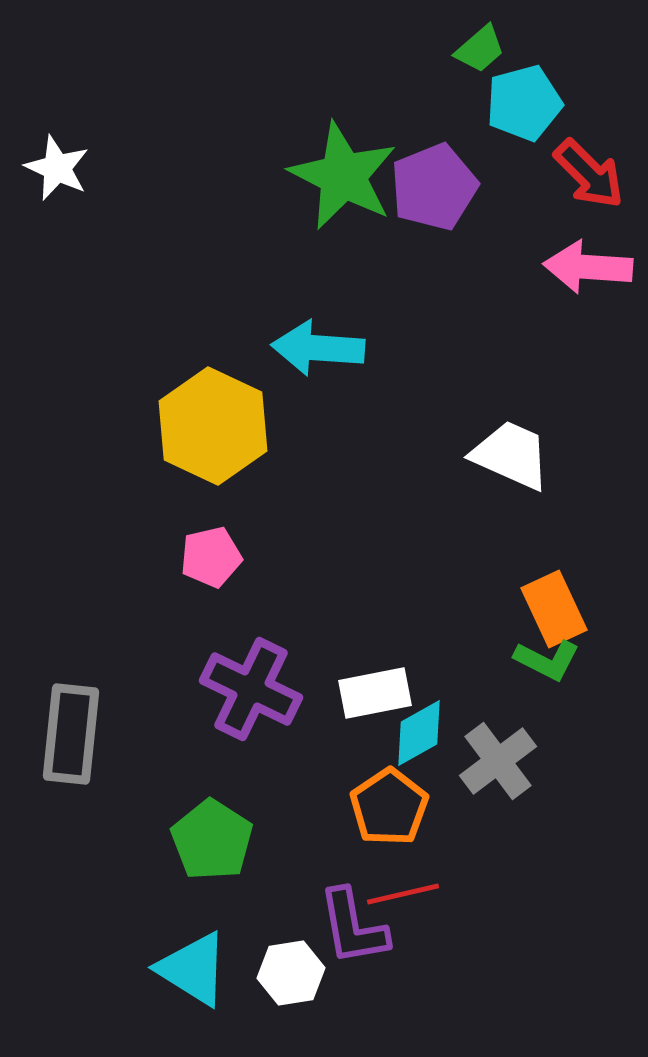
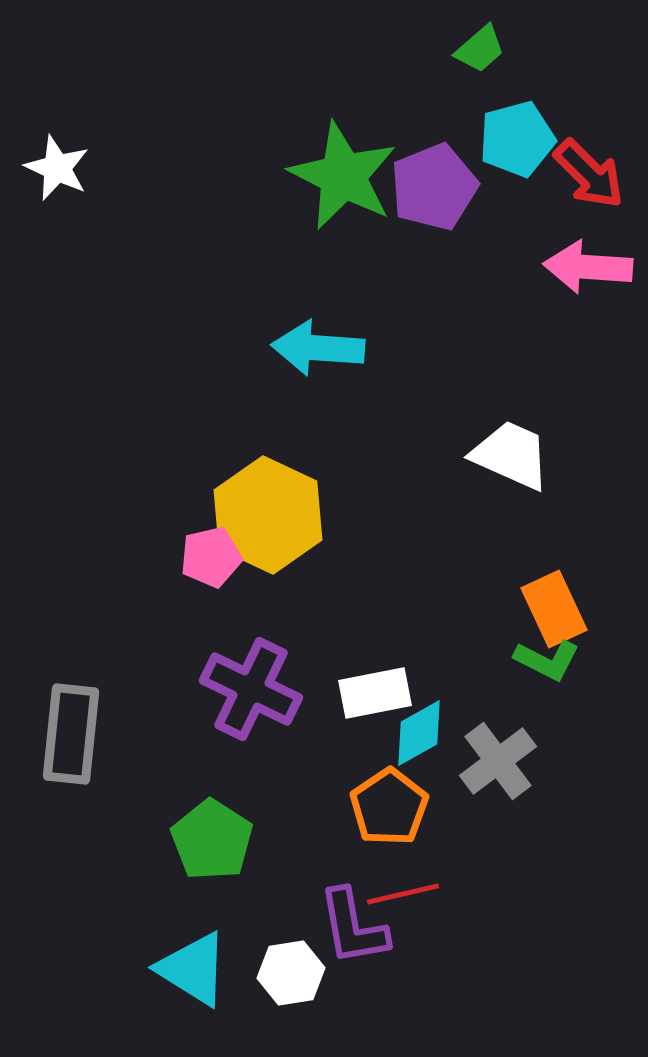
cyan pentagon: moved 7 px left, 36 px down
yellow hexagon: moved 55 px right, 89 px down
